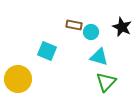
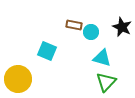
cyan triangle: moved 3 px right, 1 px down
